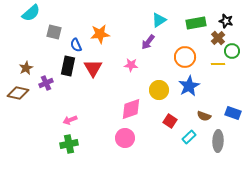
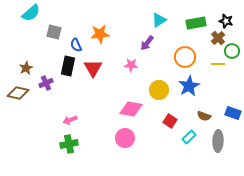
purple arrow: moved 1 px left, 1 px down
pink diamond: rotated 30 degrees clockwise
